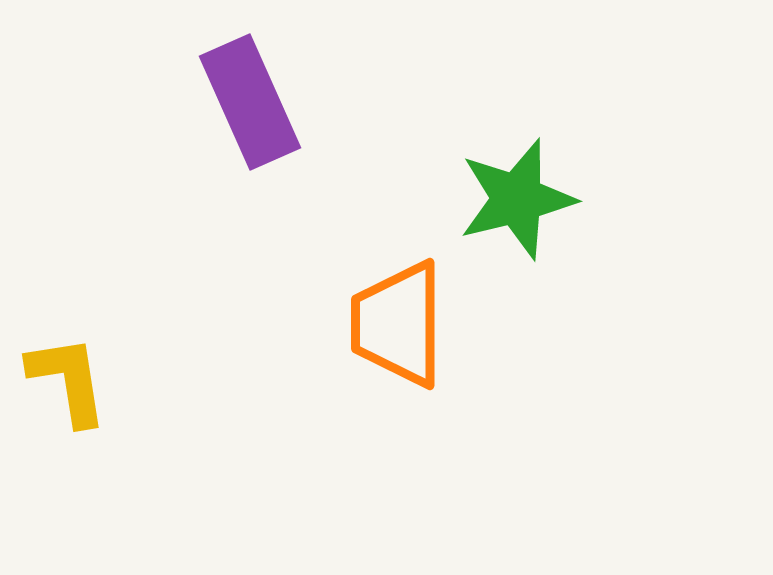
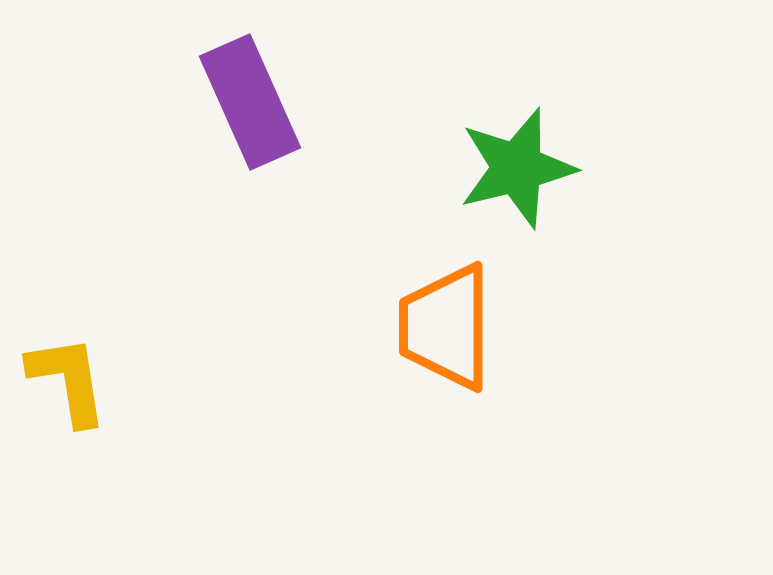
green star: moved 31 px up
orange trapezoid: moved 48 px right, 3 px down
